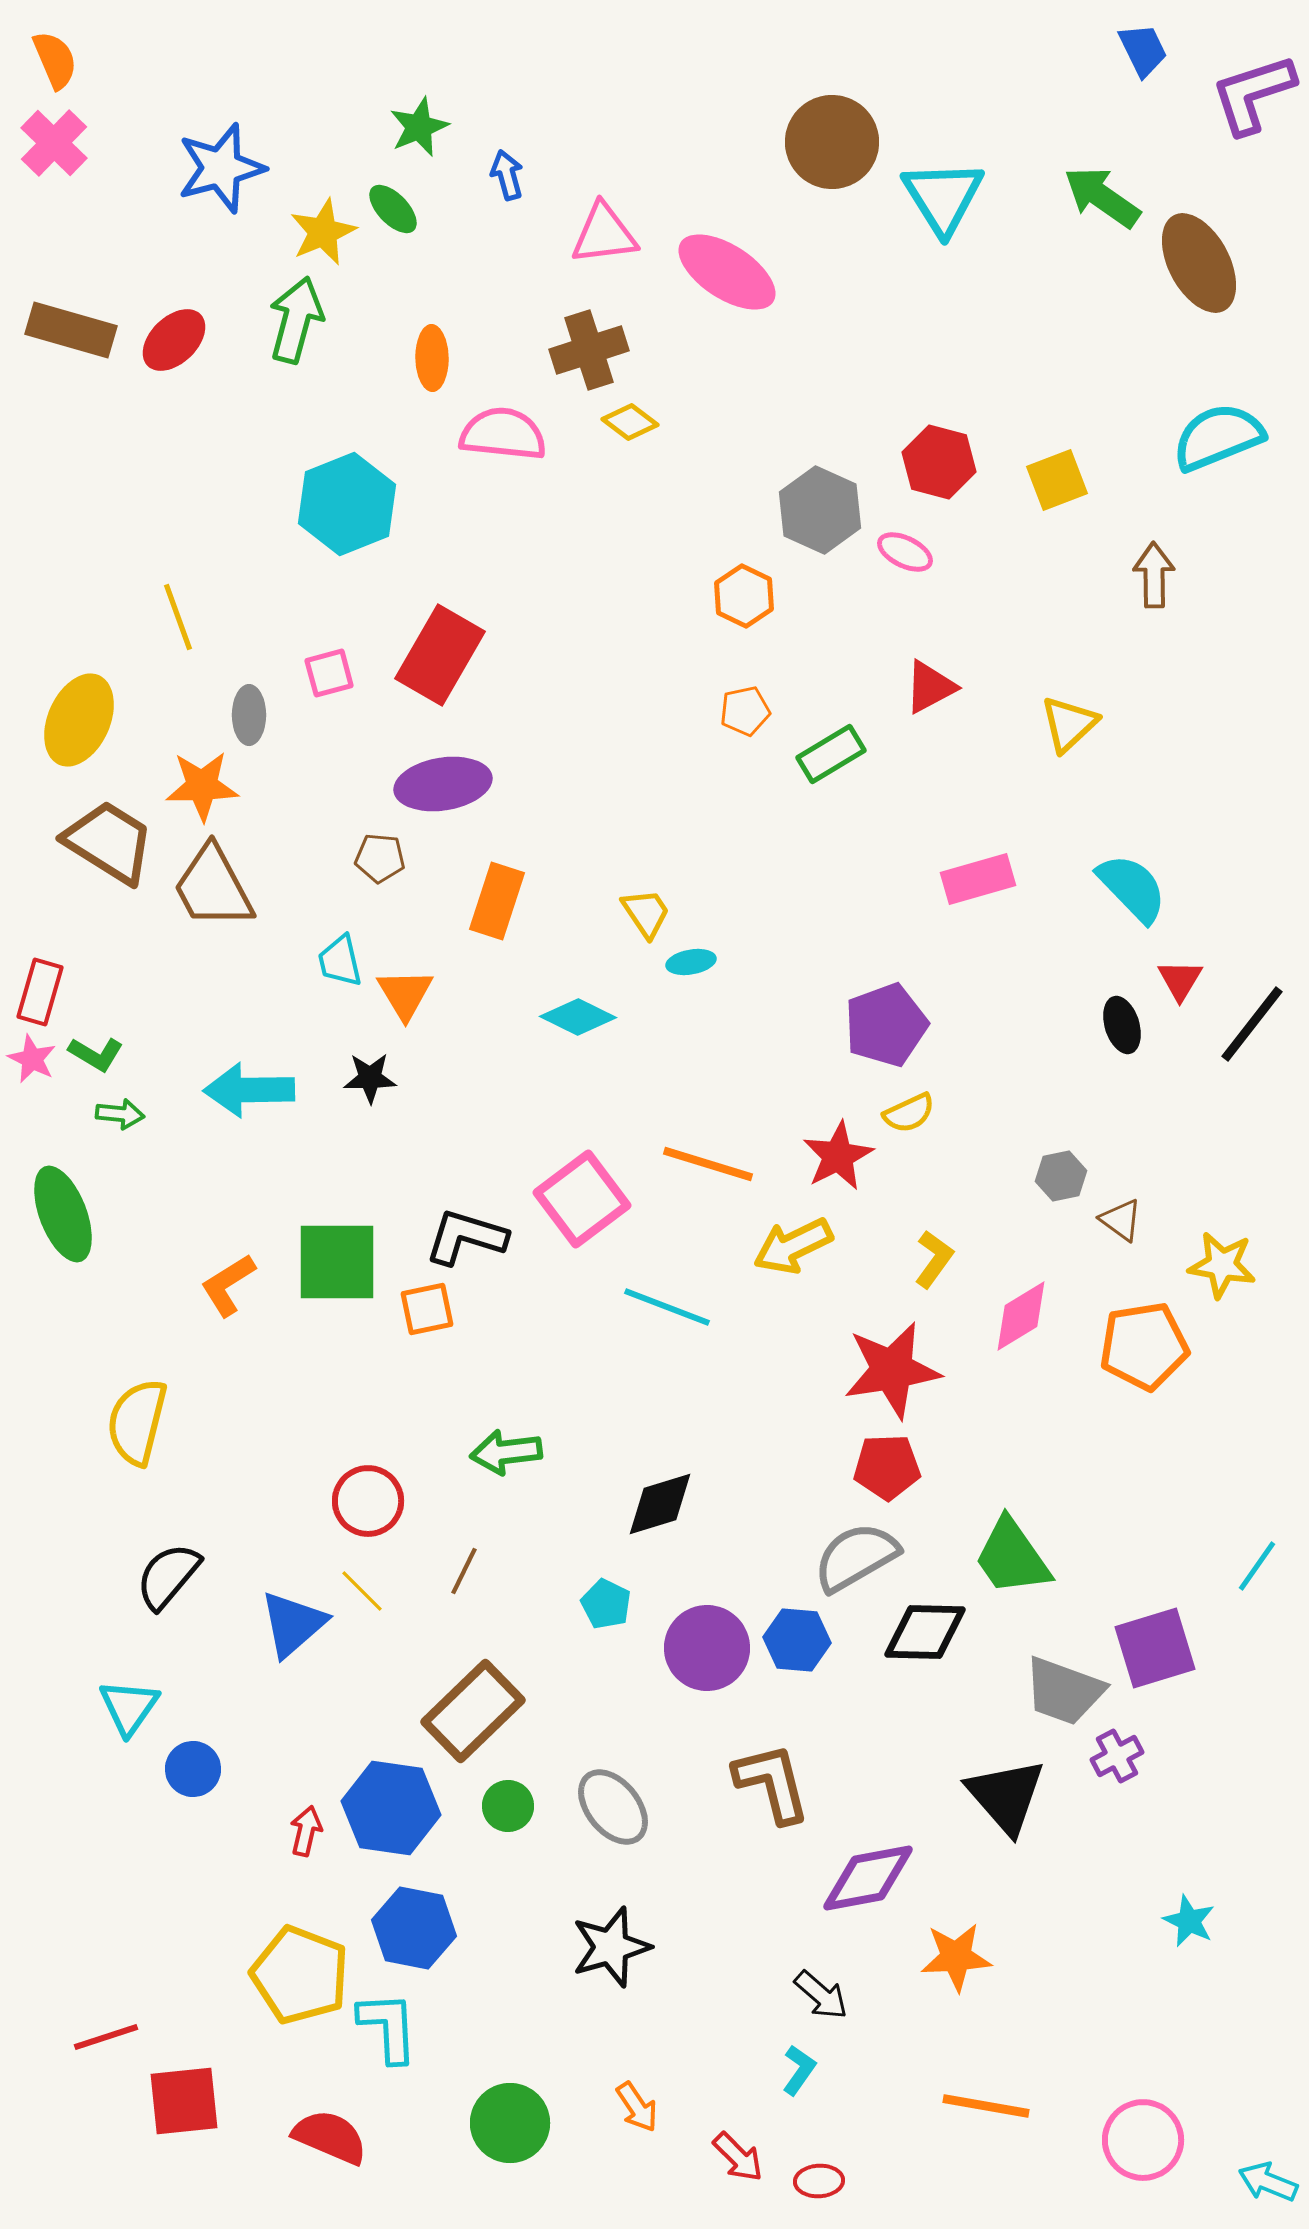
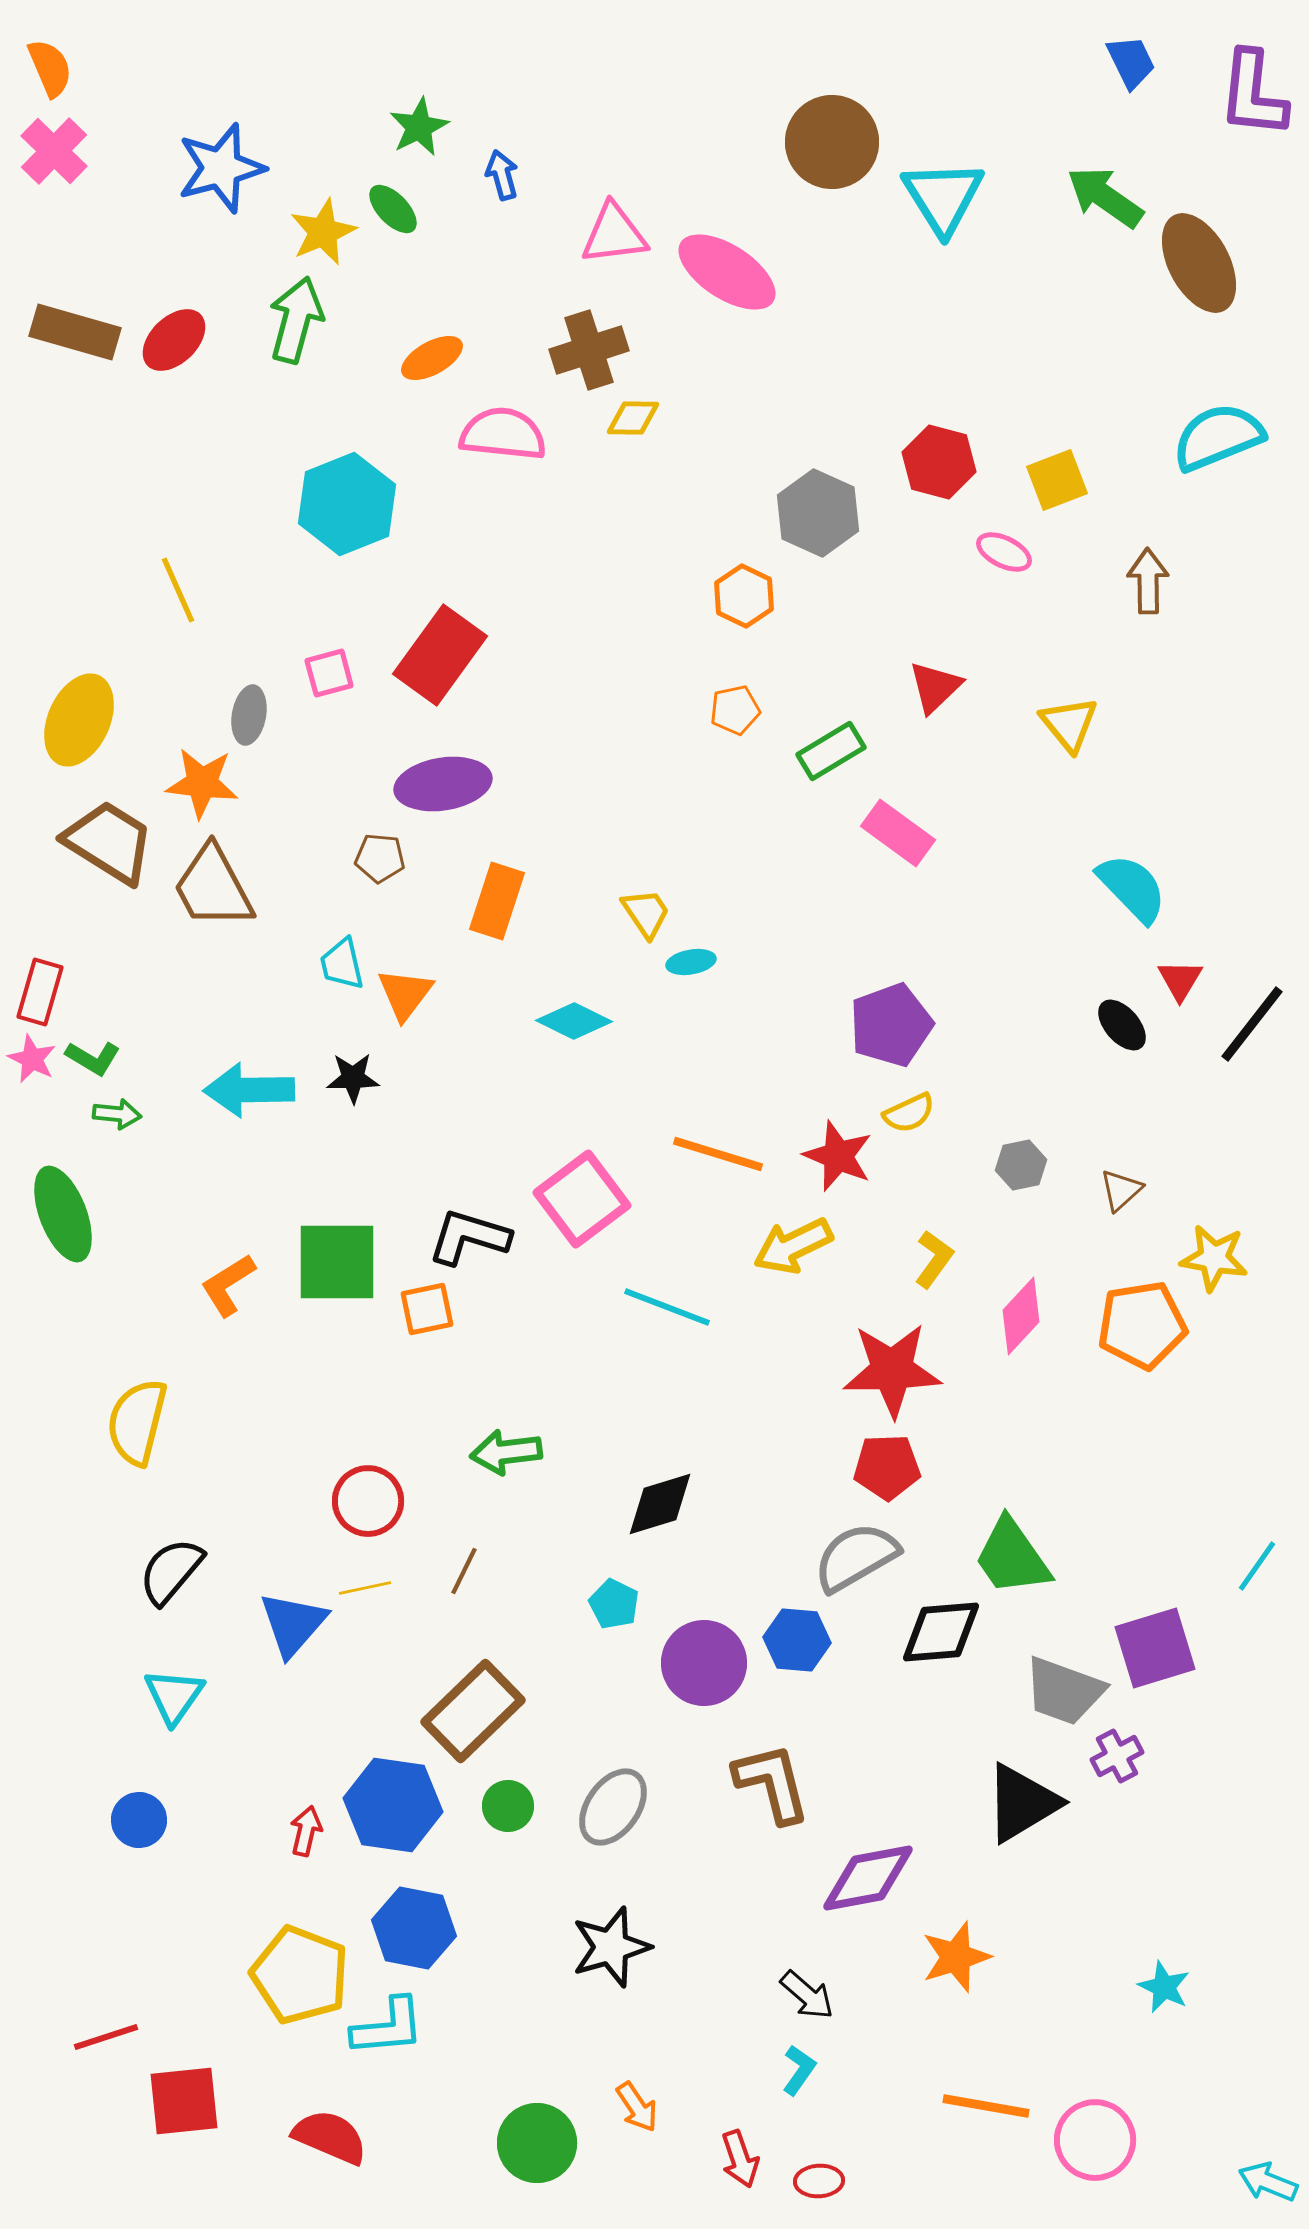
blue trapezoid at (1143, 50): moved 12 px left, 12 px down
orange semicircle at (55, 60): moved 5 px left, 8 px down
purple L-shape at (1253, 94): rotated 66 degrees counterclockwise
green star at (419, 127): rotated 4 degrees counterclockwise
pink cross at (54, 143): moved 8 px down
blue arrow at (507, 175): moved 5 px left
green arrow at (1102, 197): moved 3 px right
pink triangle at (604, 234): moved 10 px right
brown rectangle at (71, 330): moved 4 px right, 2 px down
orange ellipse at (432, 358): rotated 62 degrees clockwise
yellow diamond at (630, 422): moved 3 px right, 4 px up; rotated 36 degrees counterclockwise
gray hexagon at (820, 510): moved 2 px left, 3 px down
pink ellipse at (905, 552): moved 99 px right
brown arrow at (1154, 575): moved 6 px left, 6 px down
yellow line at (178, 617): moved 27 px up; rotated 4 degrees counterclockwise
red rectangle at (440, 655): rotated 6 degrees clockwise
red triangle at (930, 687): moved 5 px right; rotated 16 degrees counterclockwise
orange pentagon at (745, 711): moved 10 px left, 1 px up
gray ellipse at (249, 715): rotated 10 degrees clockwise
yellow triangle at (1069, 724): rotated 26 degrees counterclockwise
green rectangle at (831, 754): moved 3 px up
orange star at (202, 786): moved 3 px up; rotated 8 degrees clockwise
pink rectangle at (978, 879): moved 80 px left, 46 px up; rotated 52 degrees clockwise
cyan trapezoid at (340, 961): moved 2 px right, 3 px down
orange triangle at (405, 994): rotated 8 degrees clockwise
cyan diamond at (578, 1017): moved 4 px left, 4 px down
purple pentagon at (886, 1025): moved 5 px right
black ellipse at (1122, 1025): rotated 24 degrees counterclockwise
green L-shape at (96, 1054): moved 3 px left, 4 px down
black star at (370, 1078): moved 17 px left
green arrow at (120, 1114): moved 3 px left
red star at (838, 1156): rotated 22 degrees counterclockwise
orange line at (708, 1164): moved 10 px right, 10 px up
gray hexagon at (1061, 1176): moved 40 px left, 11 px up
brown triangle at (1121, 1220): moved 30 px up; rotated 42 degrees clockwise
black L-shape at (466, 1237): moved 3 px right
yellow star at (1222, 1265): moved 8 px left, 7 px up
pink diamond at (1021, 1316): rotated 16 degrees counterclockwise
orange pentagon at (1144, 1346): moved 2 px left, 21 px up
red star at (892, 1370): rotated 8 degrees clockwise
black semicircle at (168, 1576): moved 3 px right, 5 px up
yellow line at (362, 1591): moved 3 px right, 3 px up; rotated 57 degrees counterclockwise
cyan pentagon at (606, 1604): moved 8 px right
blue triangle at (293, 1624): rotated 8 degrees counterclockwise
black diamond at (925, 1632): moved 16 px right; rotated 6 degrees counterclockwise
purple circle at (707, 1648): moved 3 px left, 15 px down
cyan triangle at (129, 1707): moved 45 px right, 11 px up
blue circle at (193, 1769): moved 54 px left, 51 px down
black triangle at (1006, 1796): moved 16 px right, 7 px down; rotated 40 degrees clockwise
gray ellipse at (613, 1807): rotated 74 degrees clockwise
blue hexagon at (391, 1808): moved 2 px right, 3 px up
cyan star at (1189, 1921): moved 25 px left, 66 px down
orange star at (956, 1957): rotated 14 degrees counterclockwise
black arrow at (821, 1995): moved 14 px left
cyan L-shape at (388, 2027): rotated 88 degrees clockwise
green circle at (510, 2123): moved 27 px right, 20 px down
pink circle at (1143, 2140): moved 48 px left
red arrow at (738, 2157): moved 2 px right, 2 px down; rotated 26 degrees clockwise
